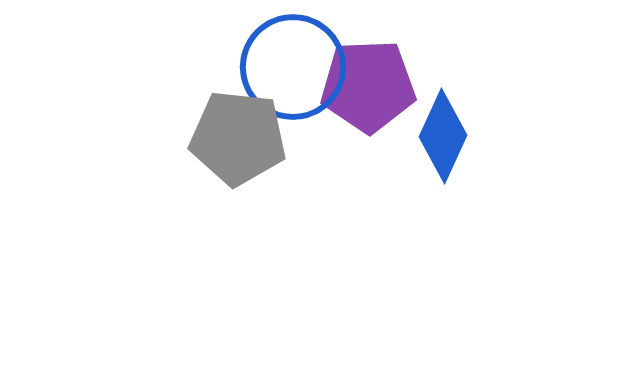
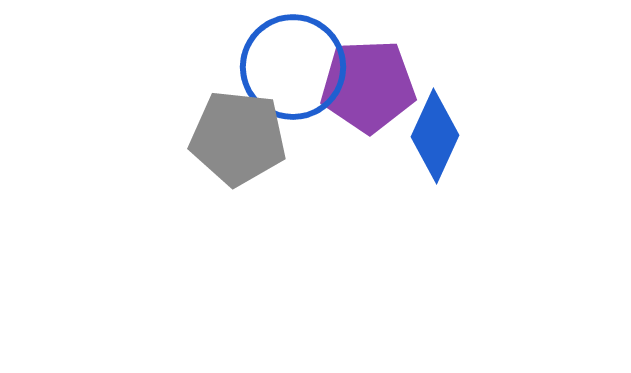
blue diamond: moved 8 px left
